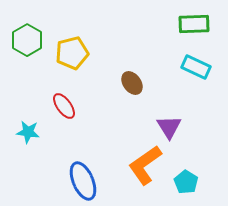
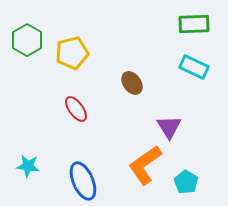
cyan rectangle: moved 2 px left
red ellipse: moved 12 px right, 3 px down
cyan star: moved 34 px down
